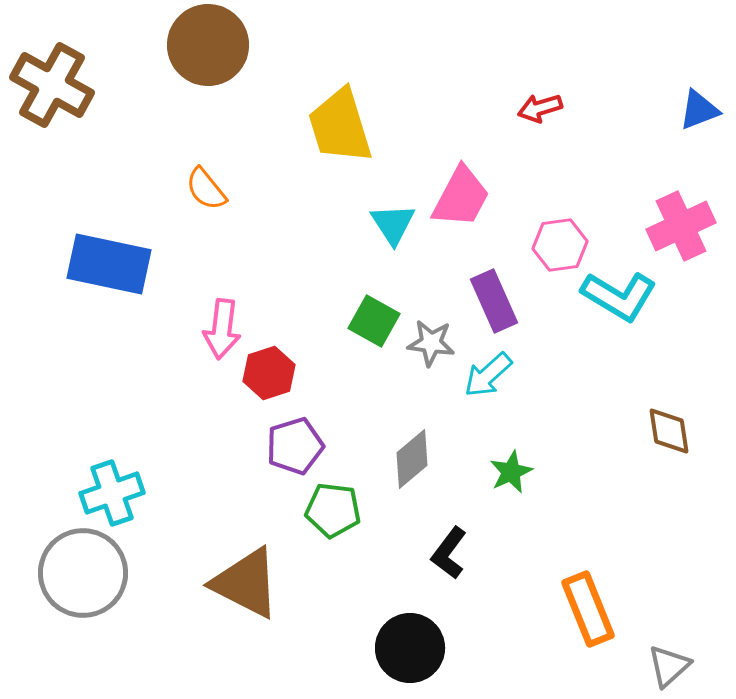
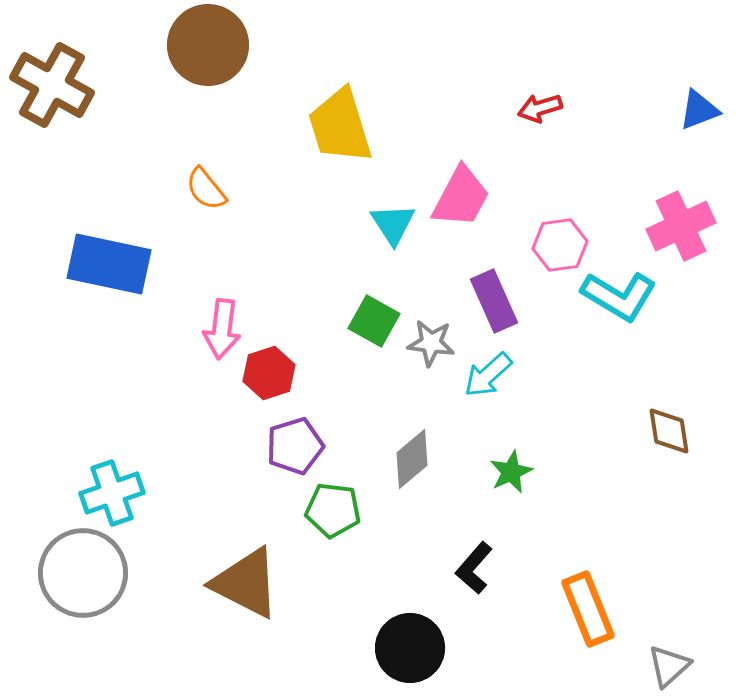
black L-shape: moved 25 px right, 15 px down; rotated 4 degrees clockwise
